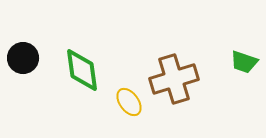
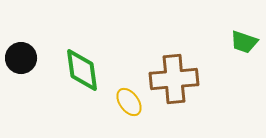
black circle: moved 2 px left
green trapezoid: moved 20 px up
brown cross: rotated 12 degrees clockwise
